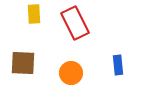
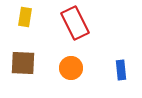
yellow rectangle: moved 9 px left, 3 px down; rotated 12 degrees clockwise
blue rectangle: moved 3 px right, 5 px down
orange circle: moved 5 px up
